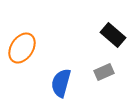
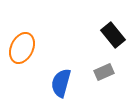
black rectangle: rotated 10 degrees clockwise
orange ellipse: rotated 8 degrees counterclockwise
